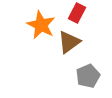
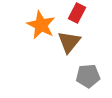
brown triangle: rotated 15 degrees counterclockwise
gray pentagon: rotated 20 degrees clockwise
